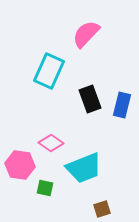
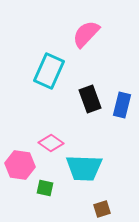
cyan trapezoid: rotated 24 degrees clockwise
